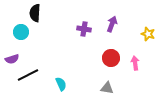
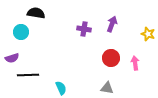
black semicircle: moved 1 px right; rotated 96 degrees clockwise
purple semicircle: moved 1 px up
black line: rotated 25 degrees clockwise
cyan semicircle: moved 4 px down
